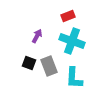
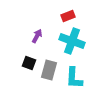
gray rectangle: moved 4 px down; rotated 36 degrees clockwise
